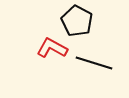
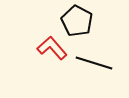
red L-shape: rotated 20 degrees clockwise
